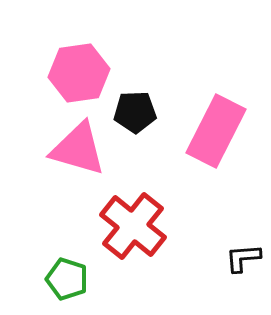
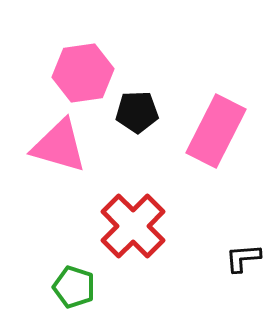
pink hexagon: moved 4 px right
black pentagon: moved 2 px right
pink triangle: moved 19 px left, 3 px up
red cross: rotated 6 degrees clockwise
green pentagon: moved 7 px right, 8 px down
